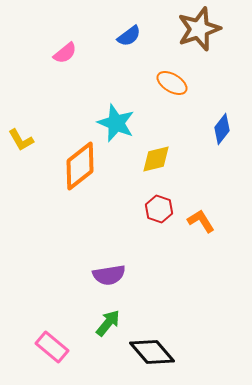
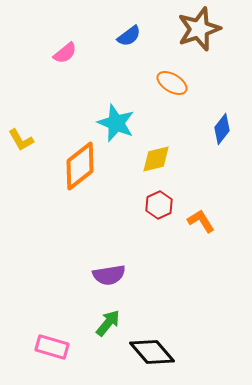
red hexagon: moved 4 px up; rotated 16 degrees clockwise
pink rectangle: rotated 24 degrees counterclockwise
